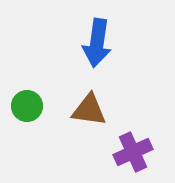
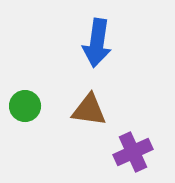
green circle: moved 2 px left
